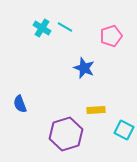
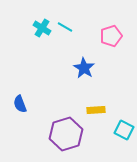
blue star: rotated 10 degrees clockwise
